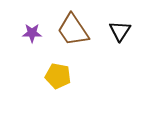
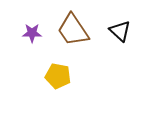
black triangle: rotated 20 degrees counterclockwise
